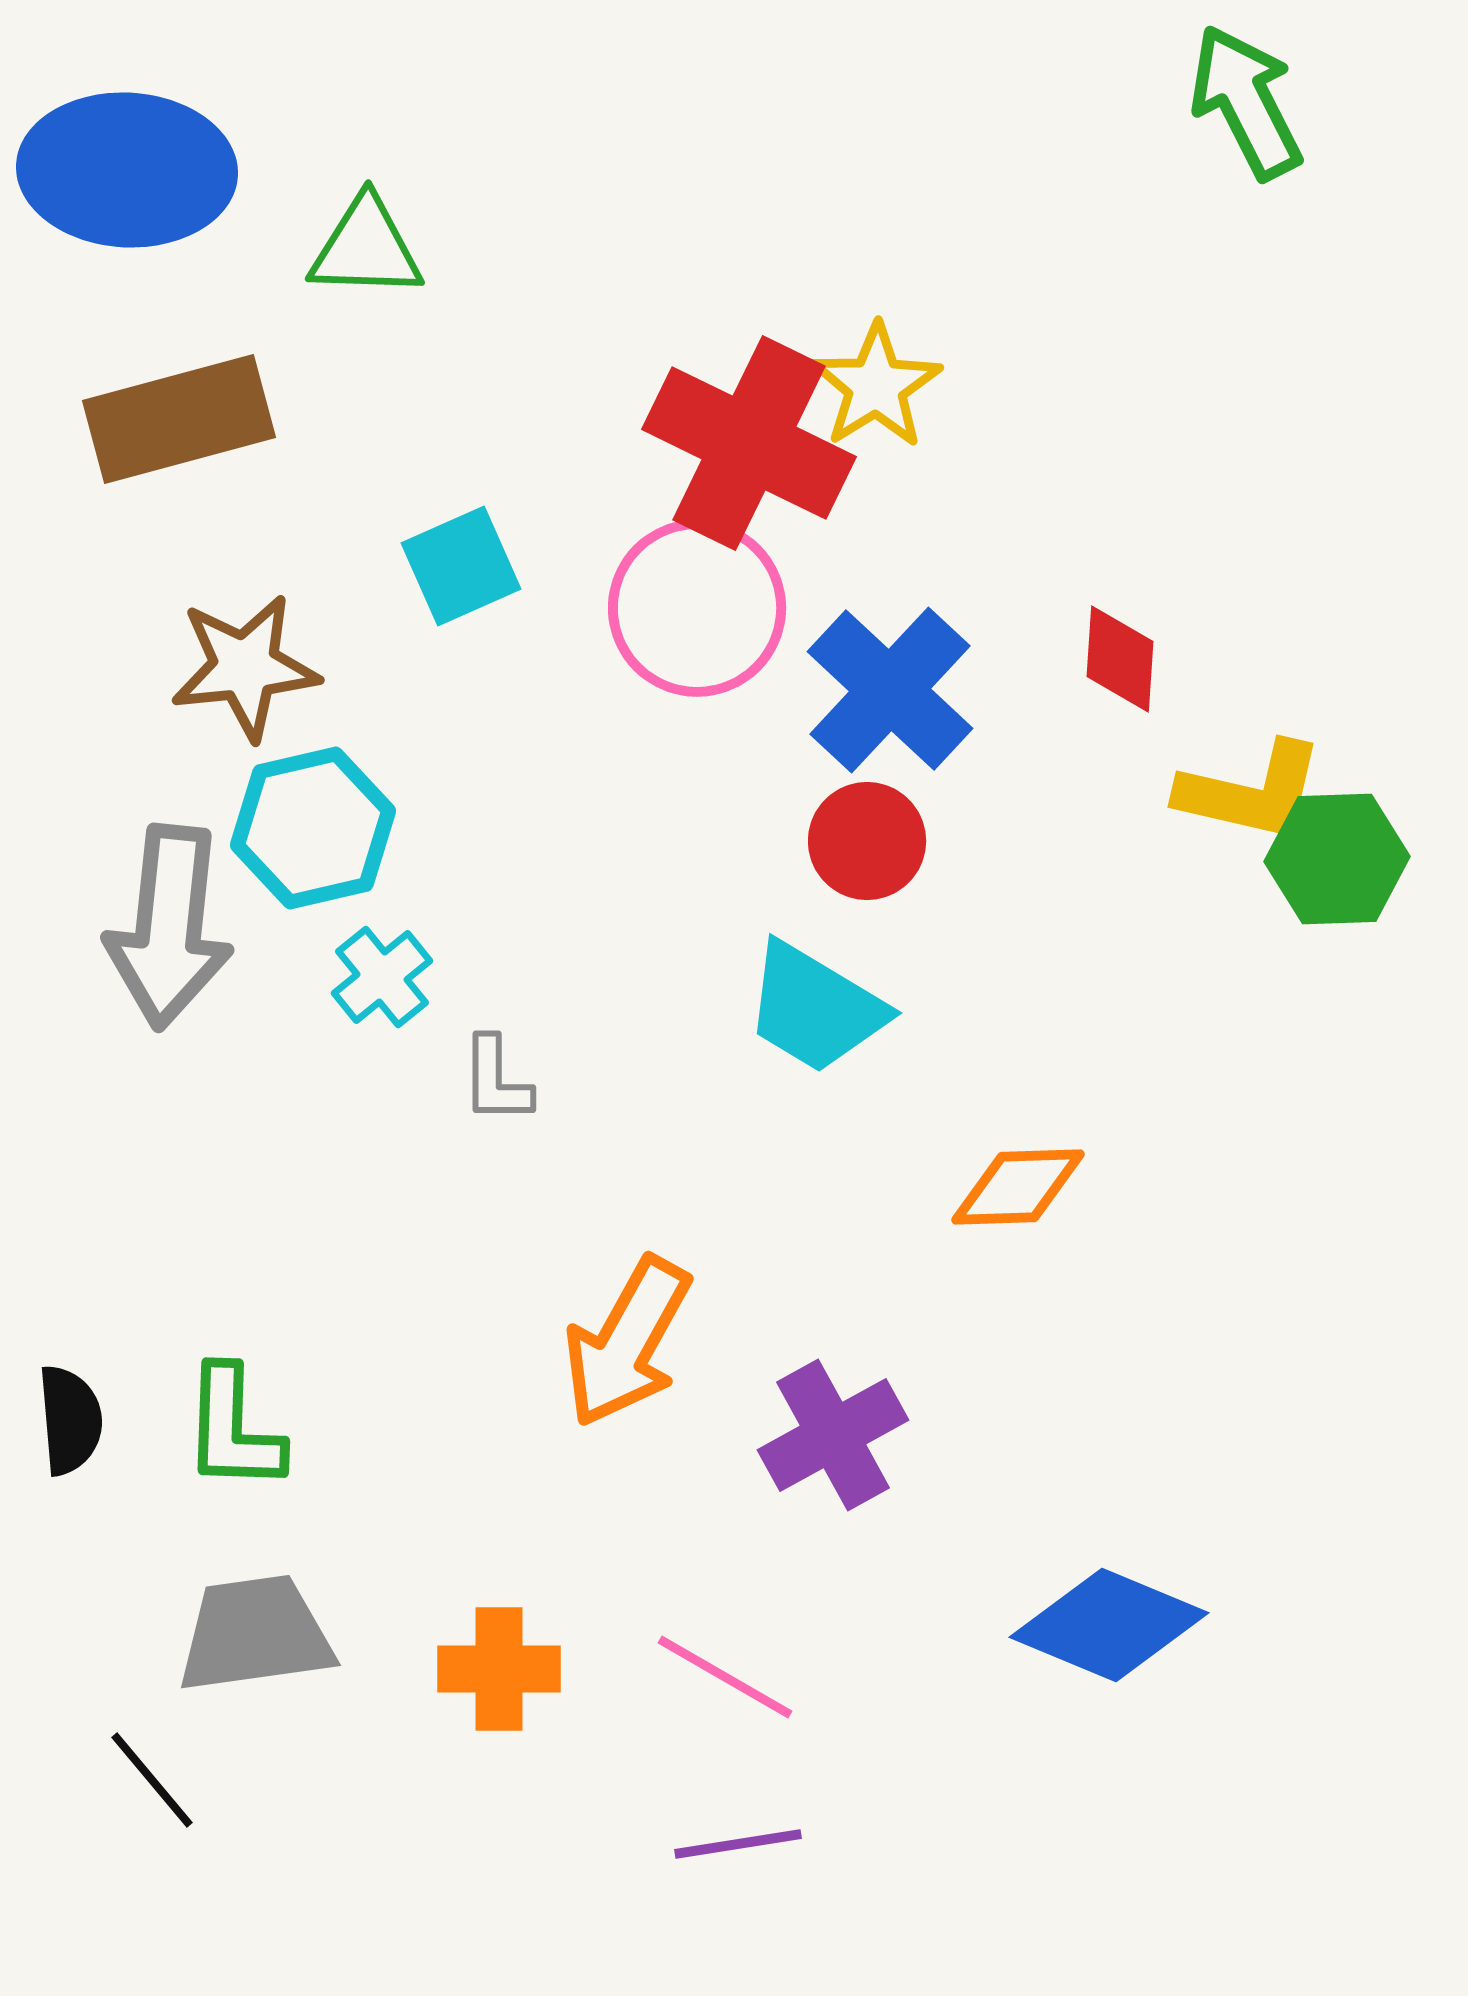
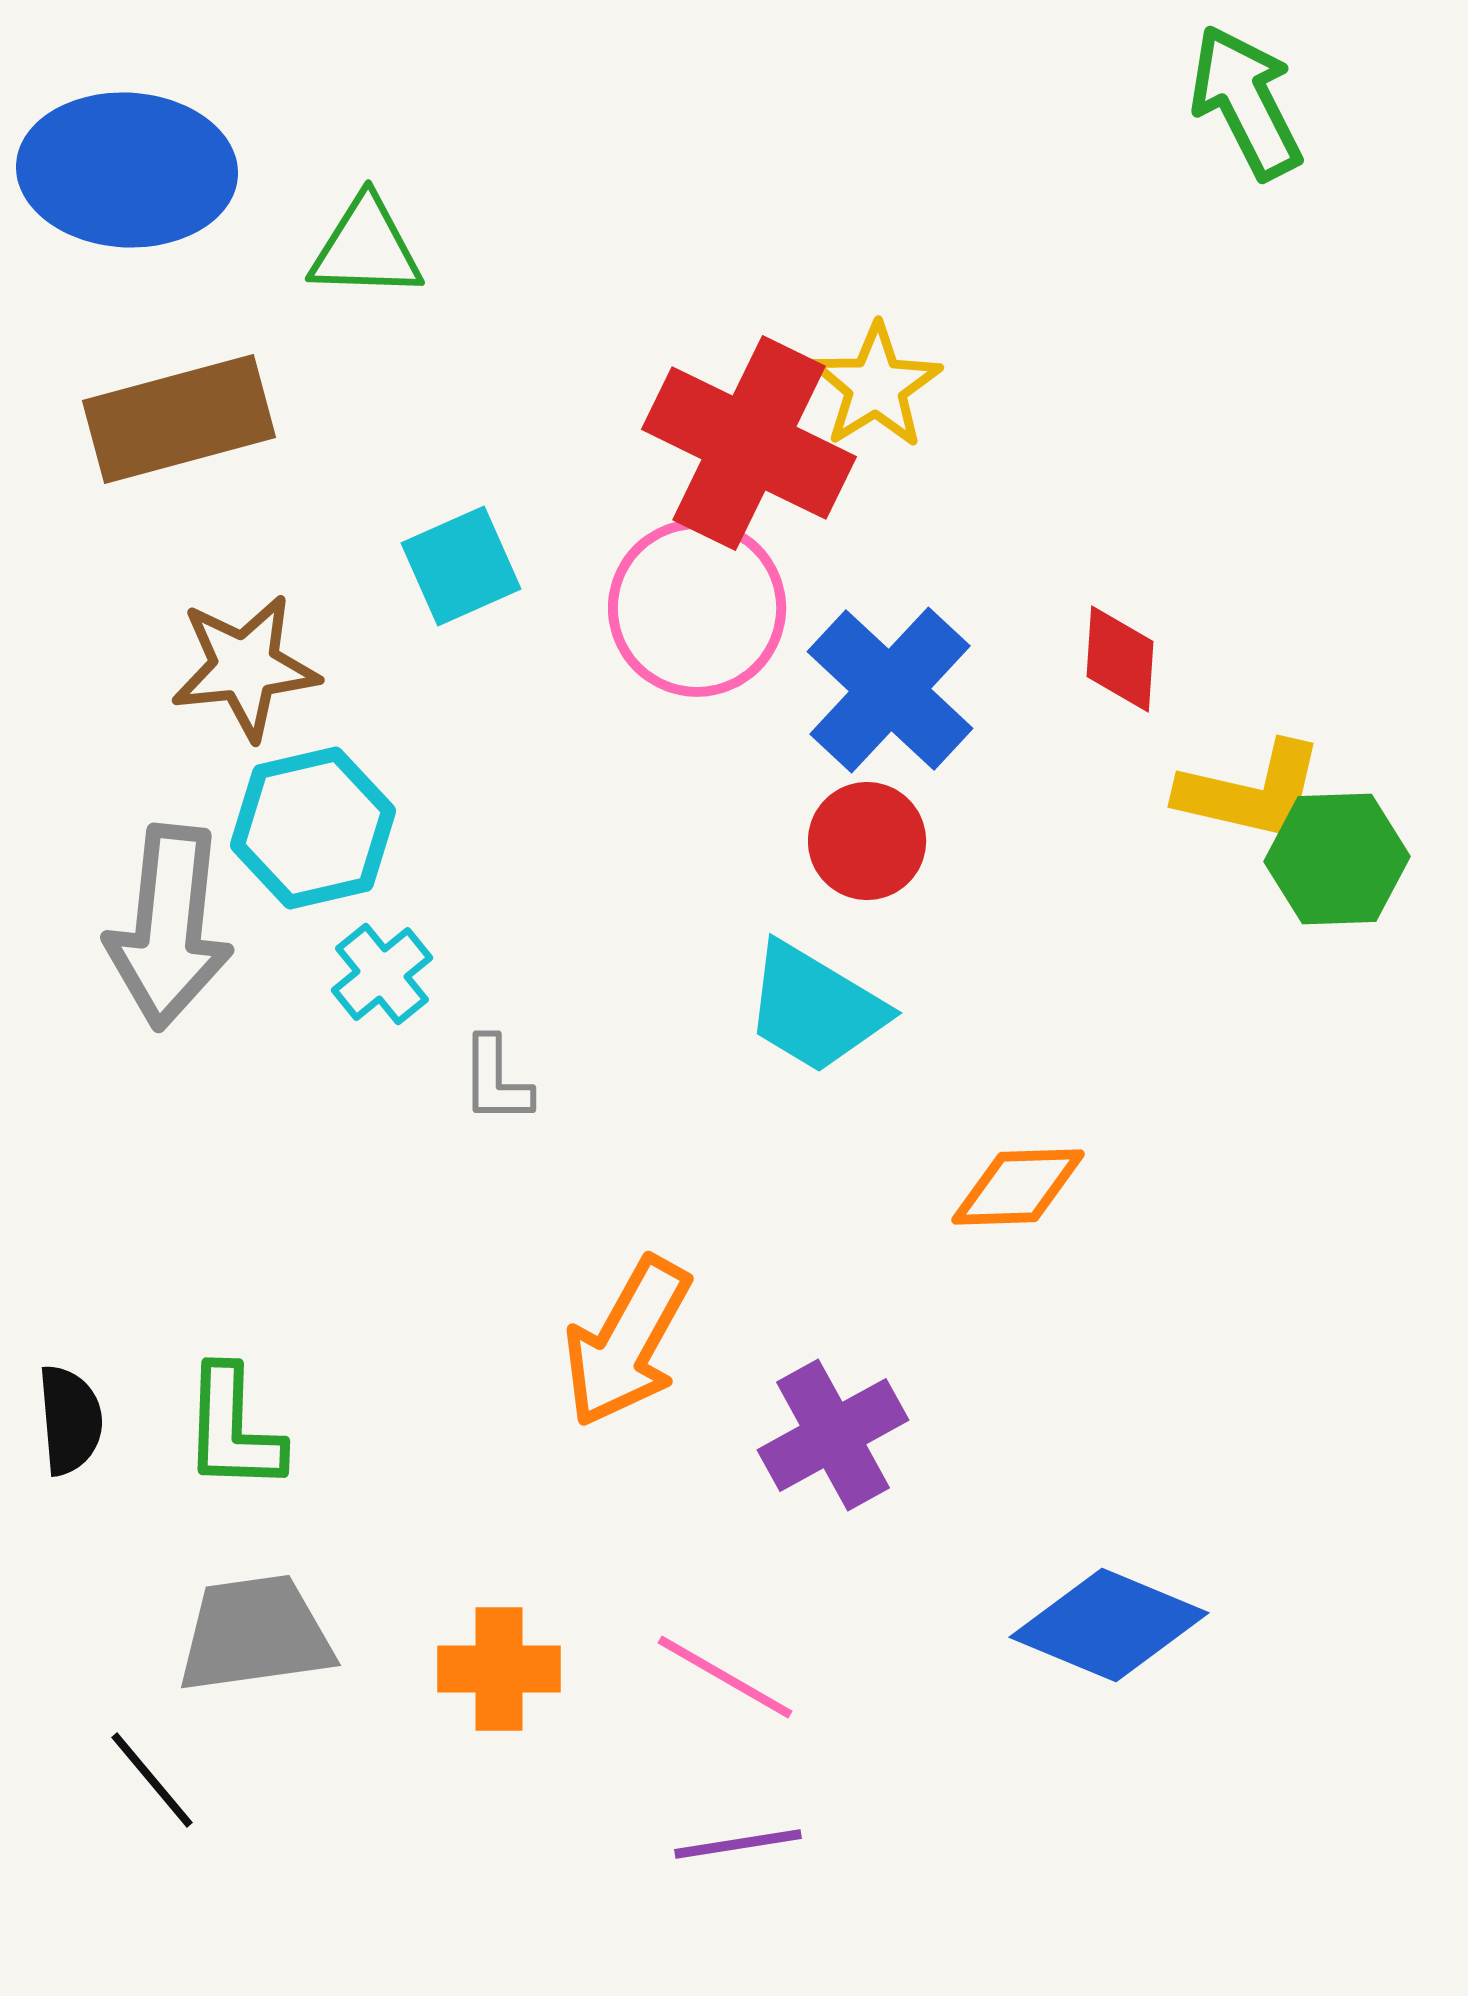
cyan cross: moved 3 px up
